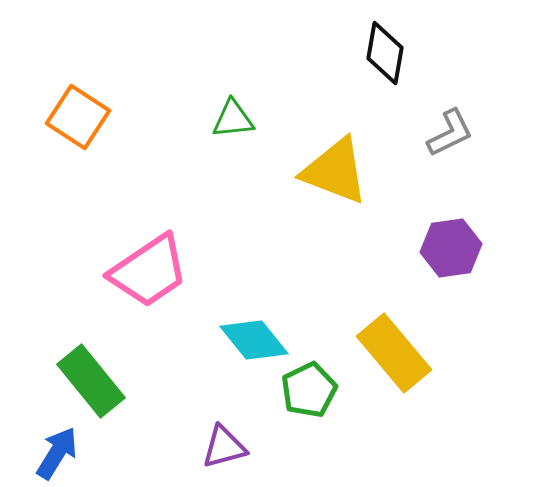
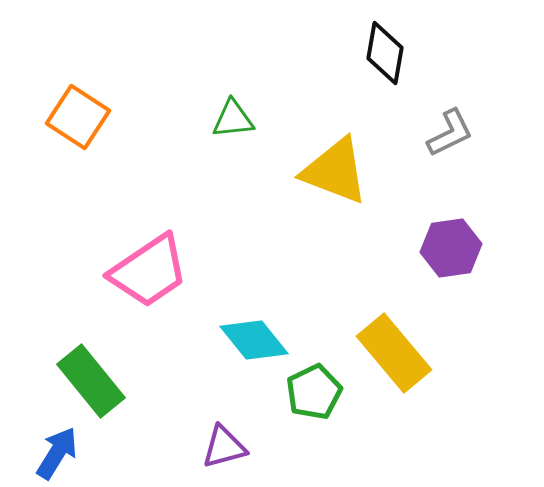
green pentagon: moved 5 px right, 2 px down
